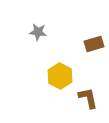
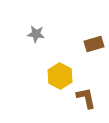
gray star: moved 2 px left, 2 px down
brown L-shape: moved 2 px left
